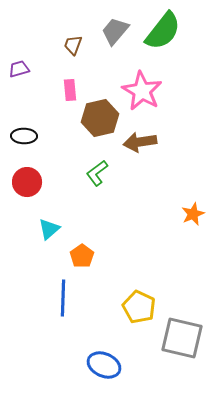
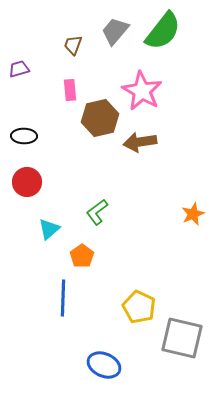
green L-shape: moved 39 px down
